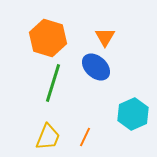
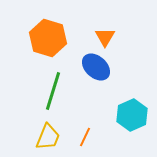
green line: moved 8 px down
cyan hexagon: moved 1 px left, 1 px down
